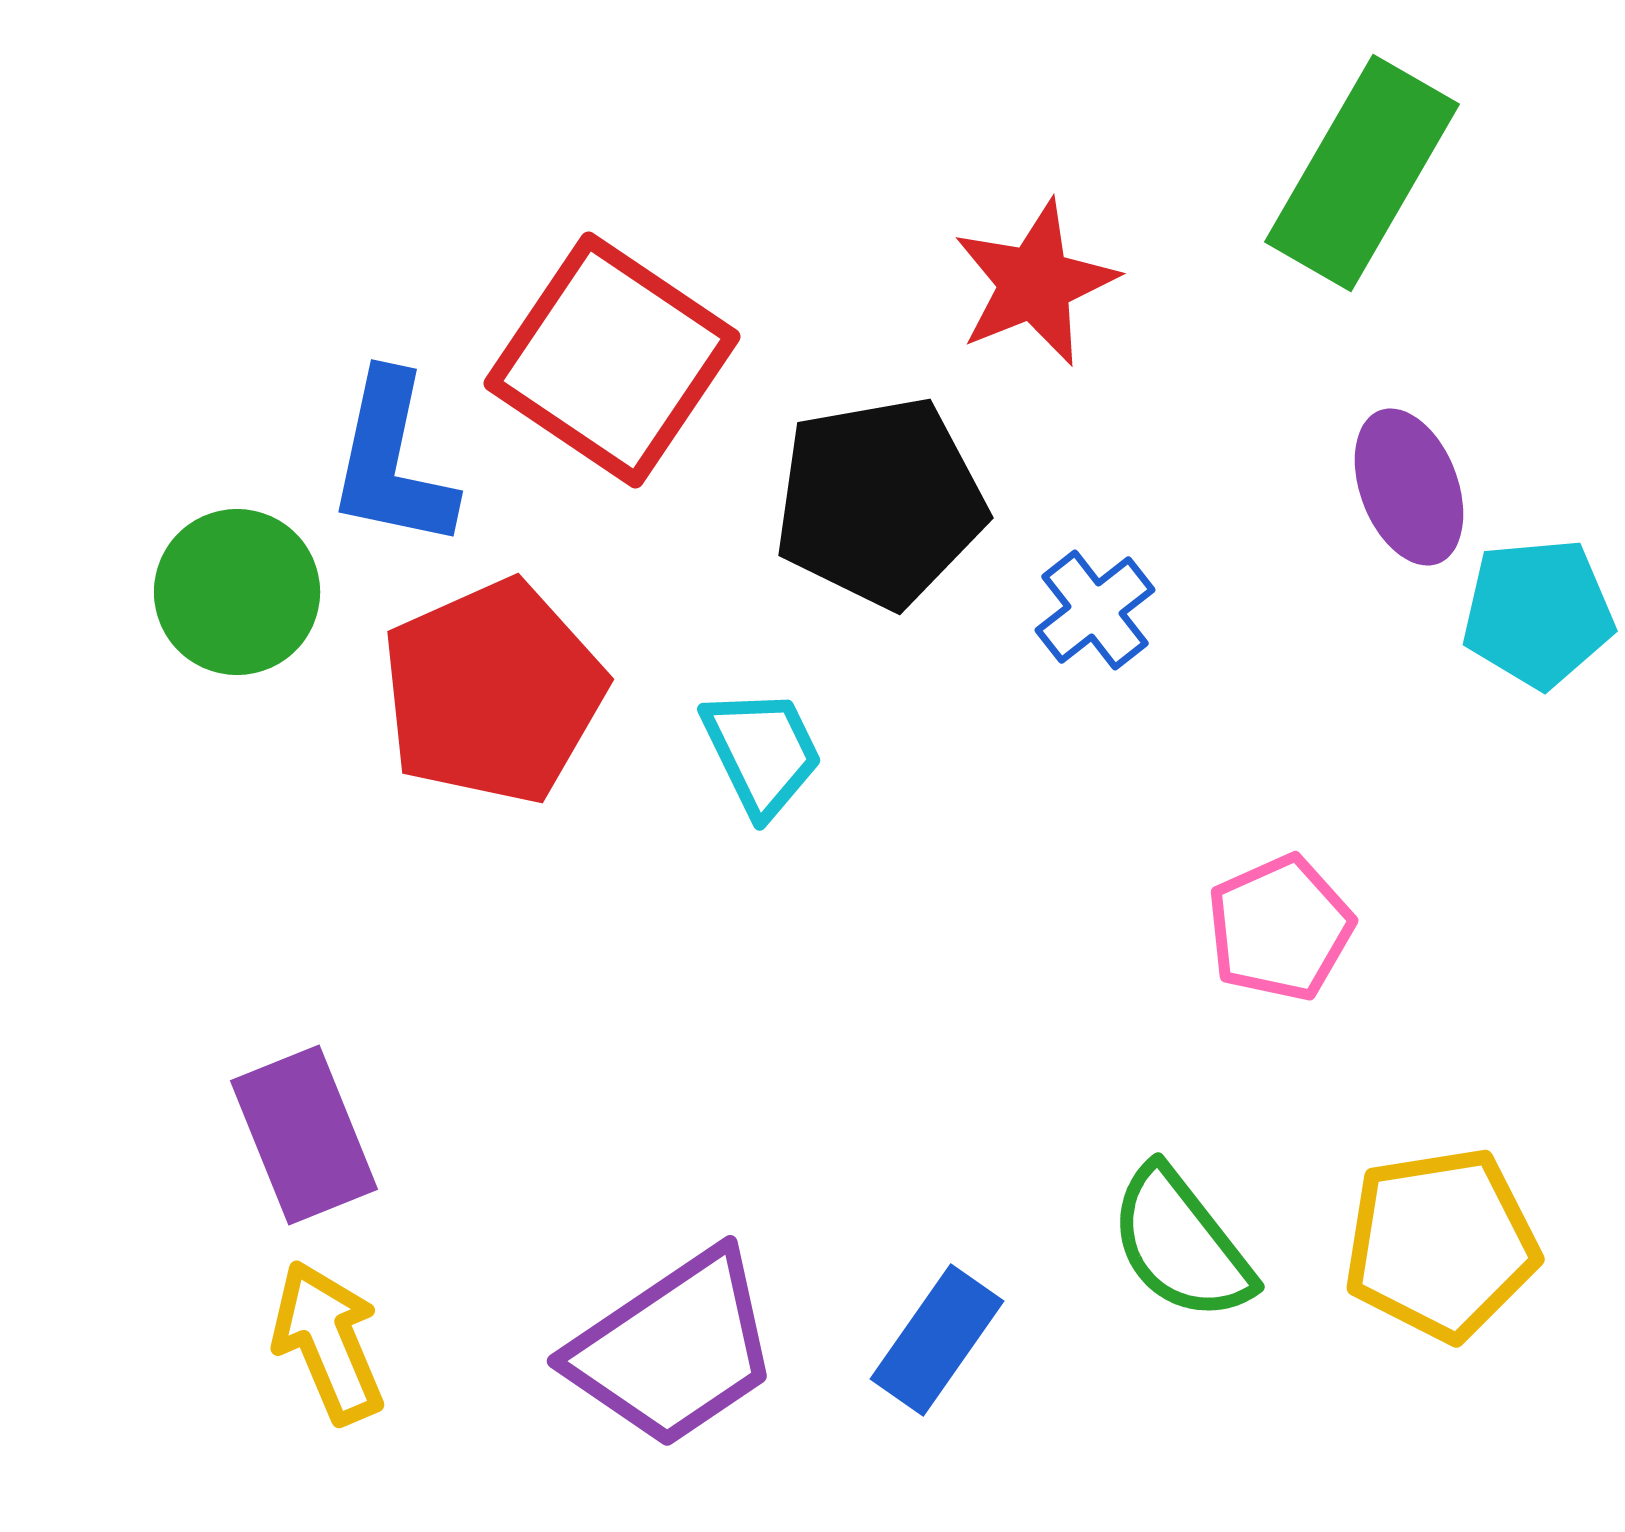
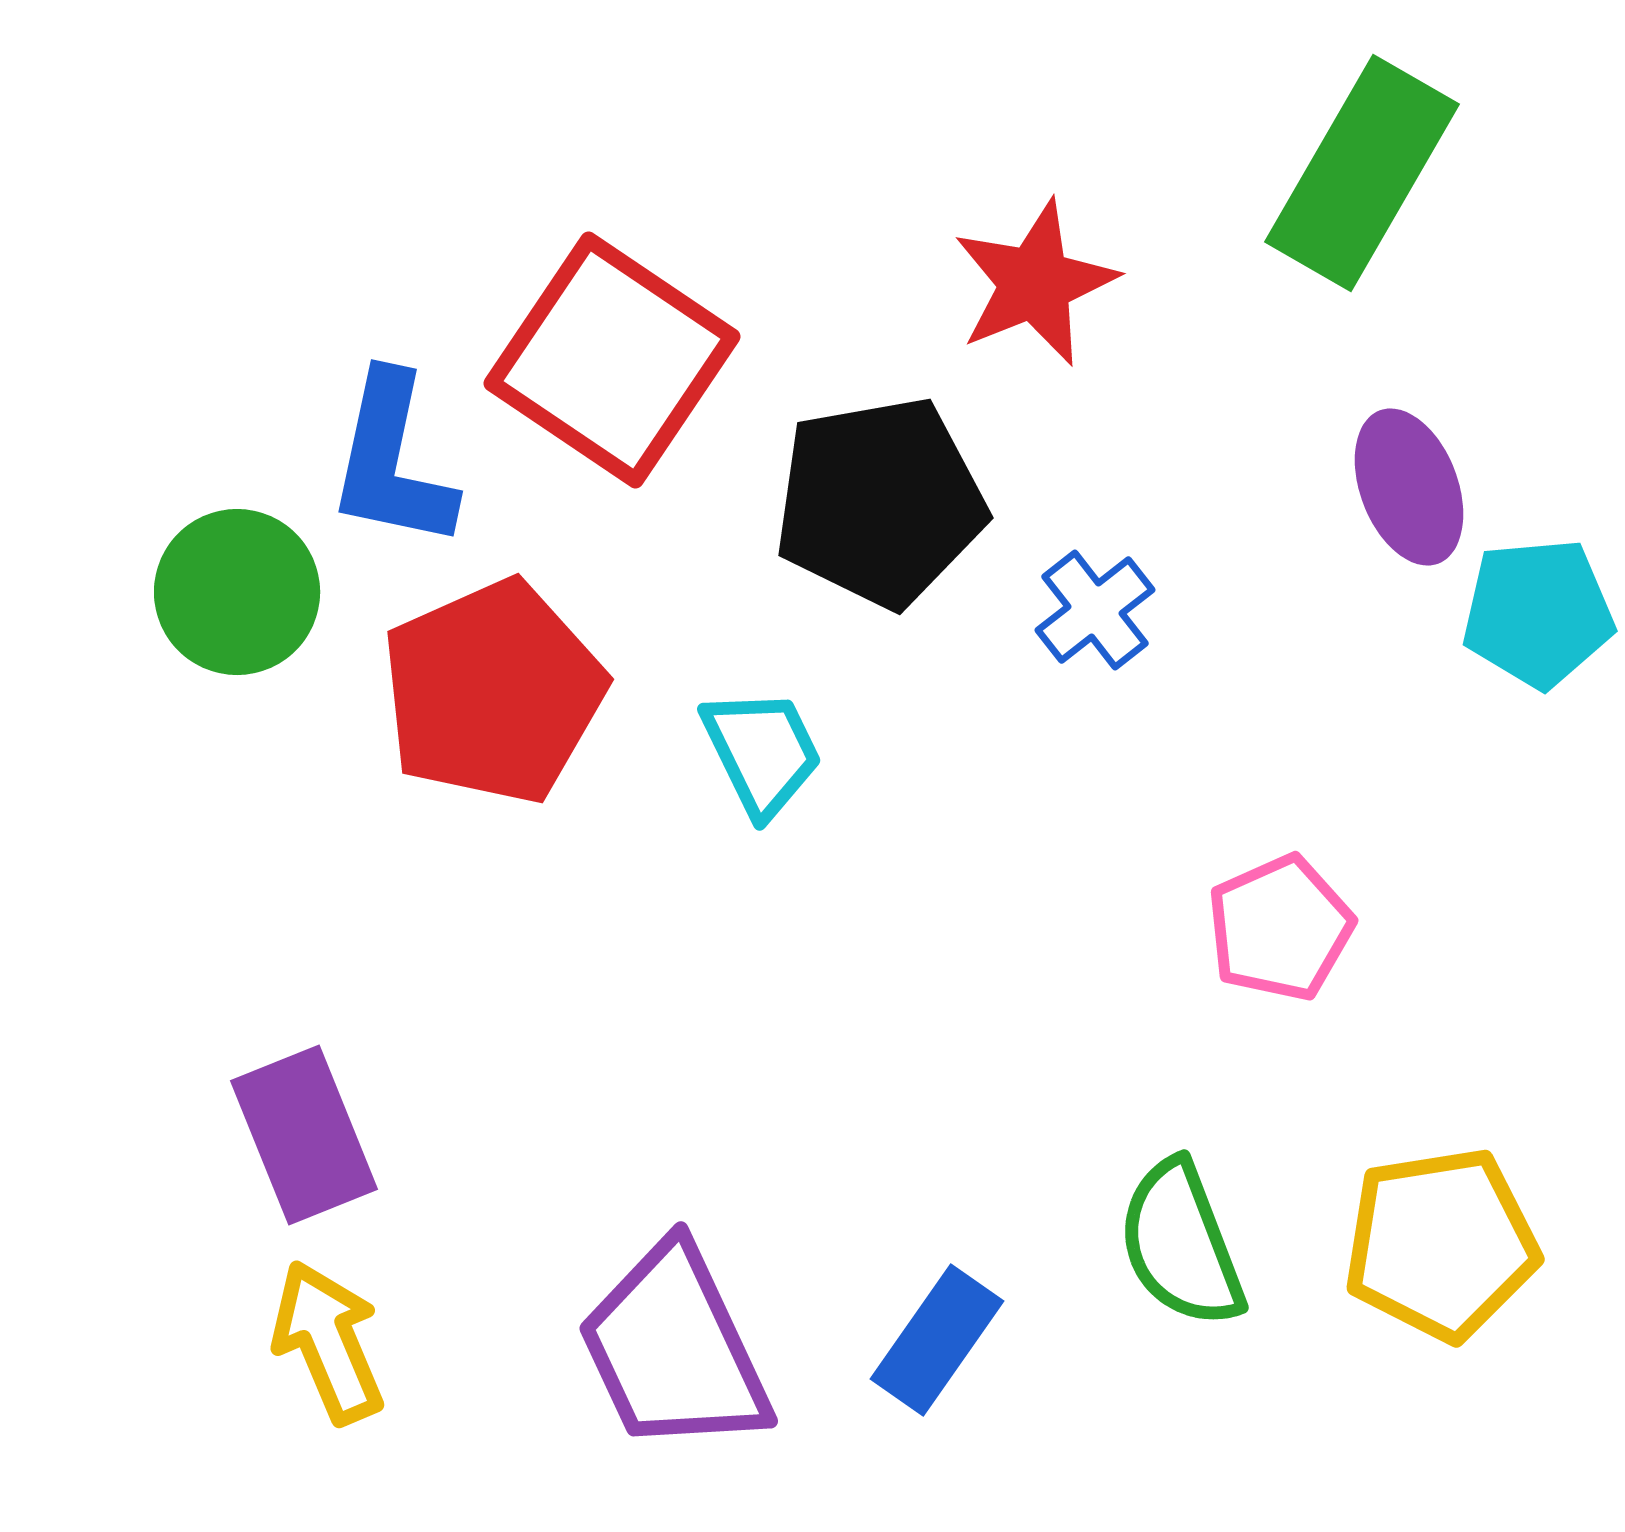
green semicircle: rotated 17 degrees clockwise
purple trapezoid: rotated 99 degrees clockwise
